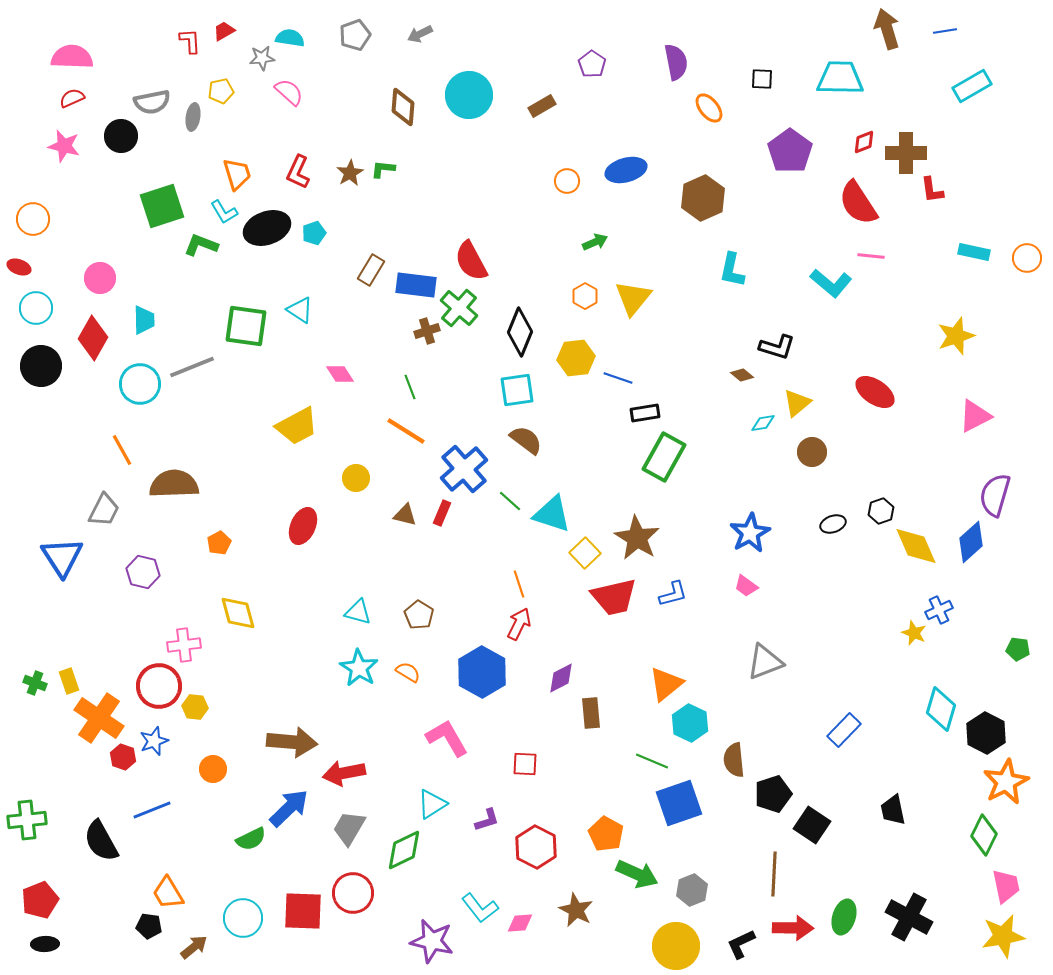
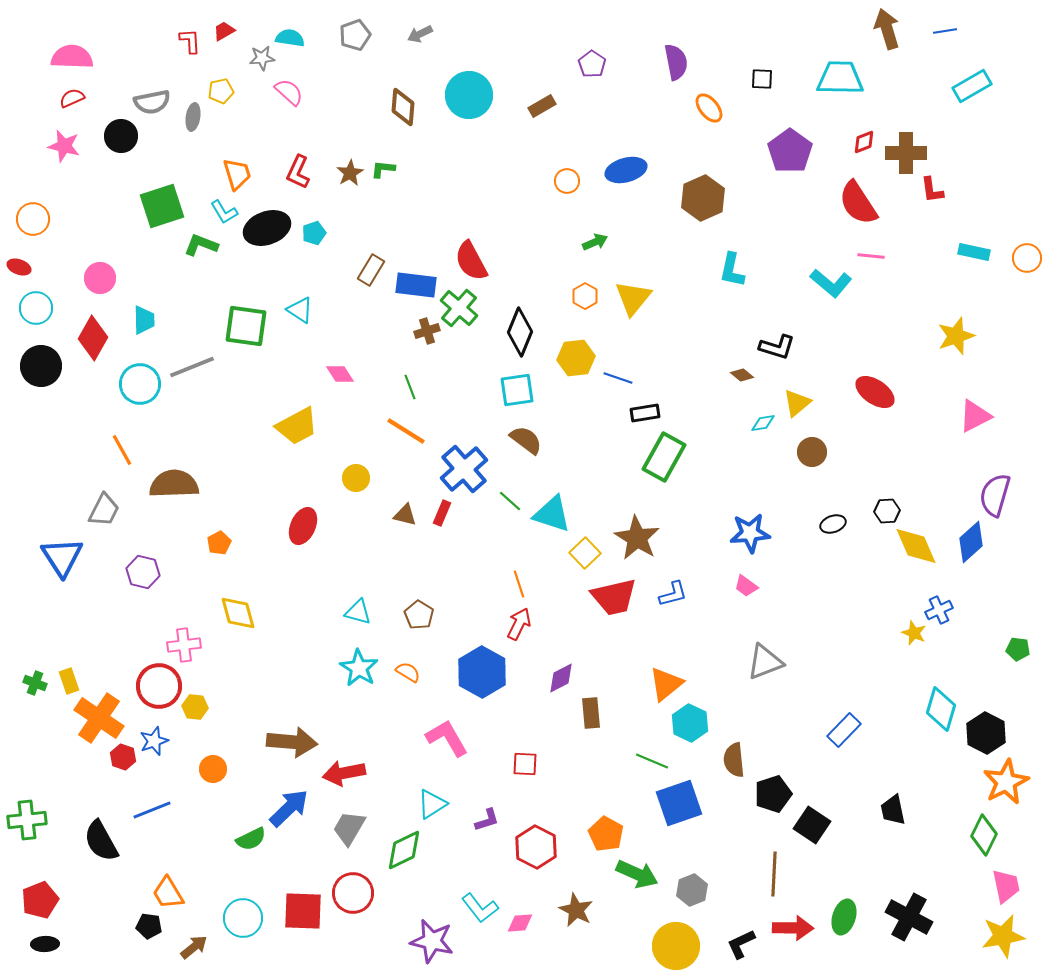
black hexagon at (881, 511): moved 6 px right; rotated 15 degrees clockwise
blue star at (750, 533): rotated 24 degrees clockwise
